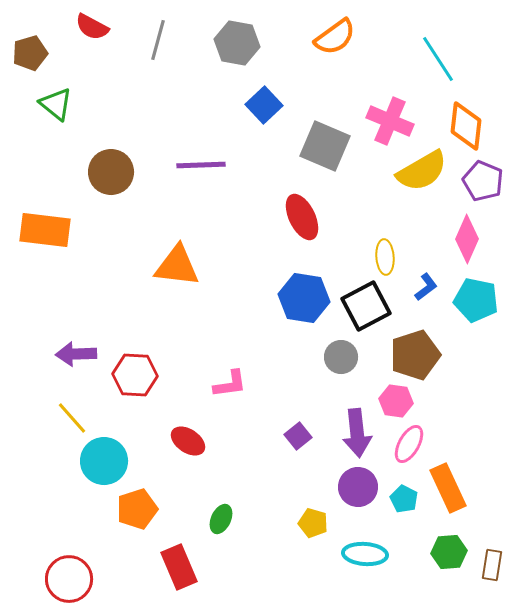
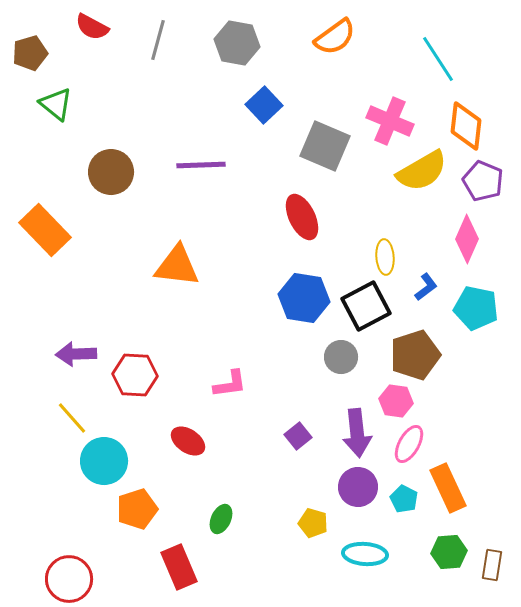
orange rectangle at (45, 230): rotated 39 degrees clockwise
cyan pentagon at (476, 300): moved 8 px down
